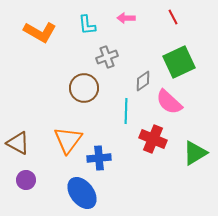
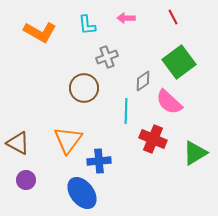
green square: rotated 12 degrees counterclockwise
blue cross: moved 3 px down
